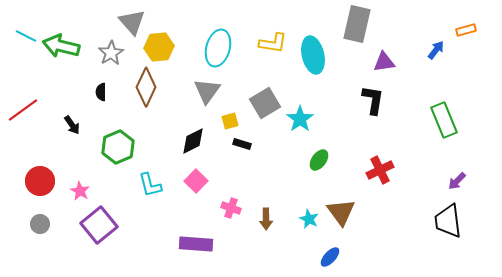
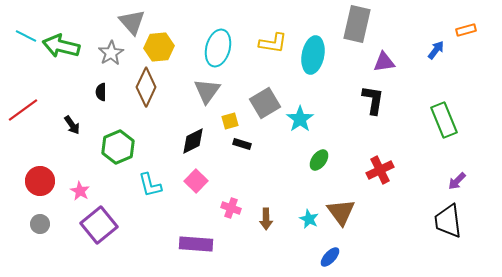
cyan ellipse at (313, 55): rotated 24 degrees clockwise
